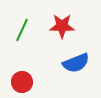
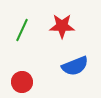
blue semicircle: moved 1 px left, 3 px down
